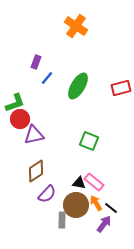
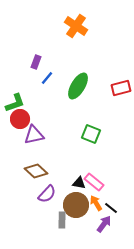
green square: moved 2 px right, 7 px up
brown diamond: rotated 75 degrees clockwise
